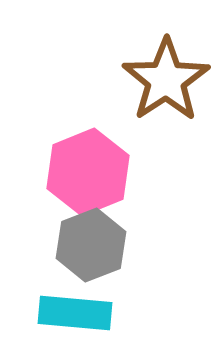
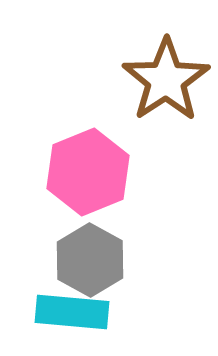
gray hexagon: moved 1 px left, 15 px down; rotated 10 degrees counterclockwise
cyan rectangle: moved 3 px left, 1 px up
